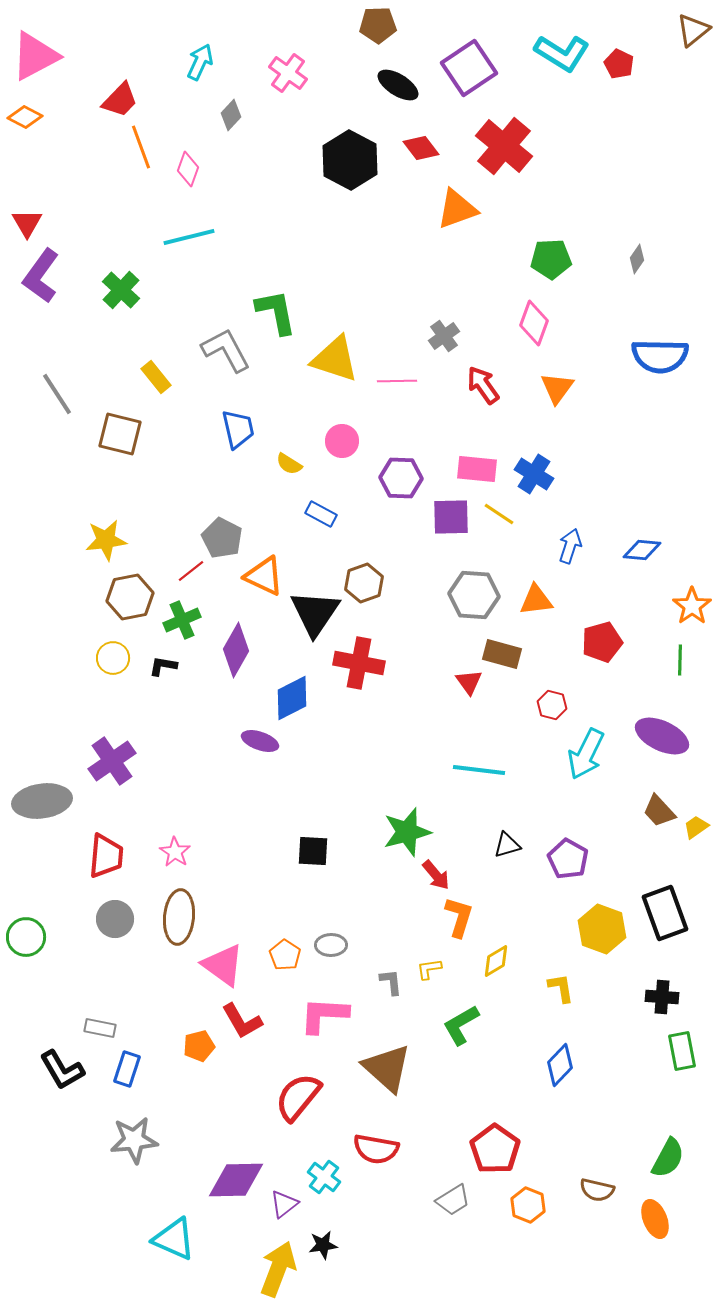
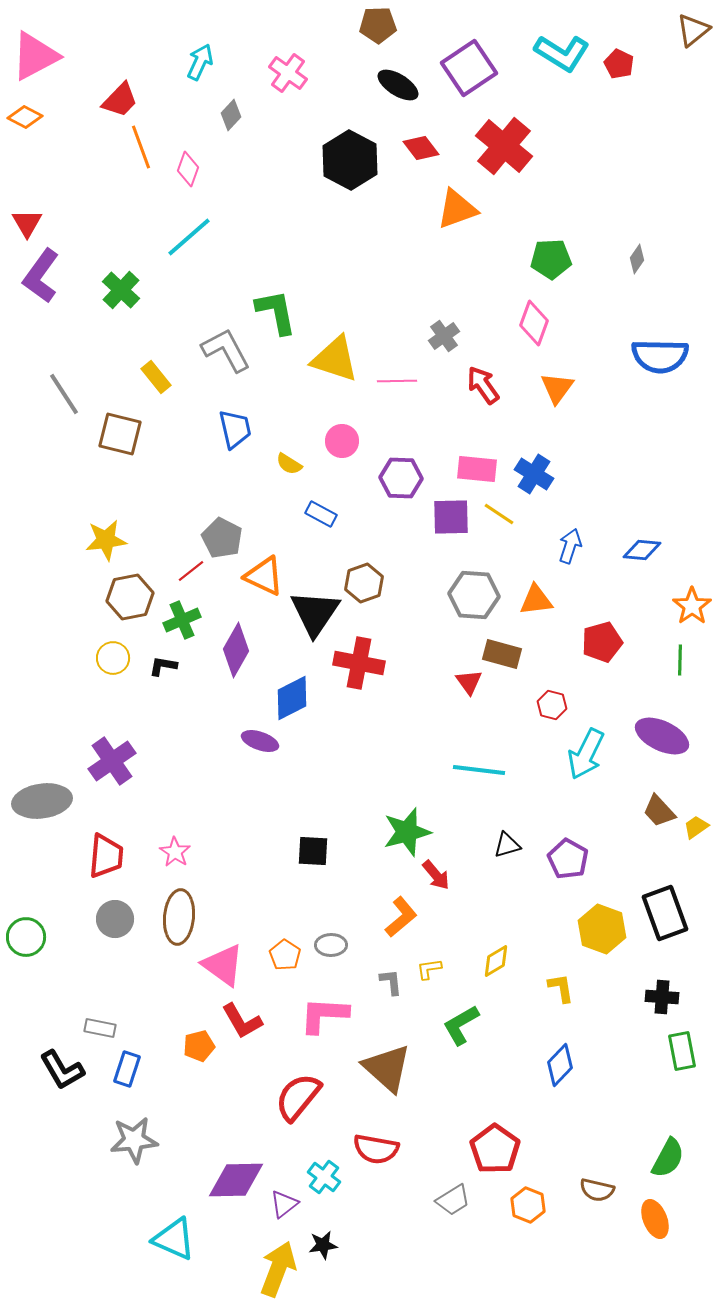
cyan line at (189, 237): rotated 27 degrees counterclockwise
gray line at (57, 394): moved 7 px right
blue trapezoid at (238, 429): moved 3 px left
orange L-shape at (459, 917): moved 58 px left; rotated 33 degrees clockwise
